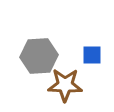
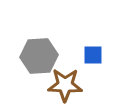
blue square: moved 1 px right
